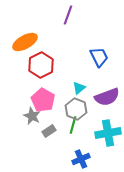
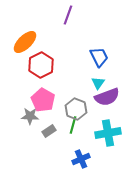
orange ellipse: rotated 15 degrees counterclockwise
cyan triangle: moved 19 px right, 5 px up; rotated 16 degrees counterclockwise
gray star: moved 2 px left; rotated 24 degrees counterclockwise
